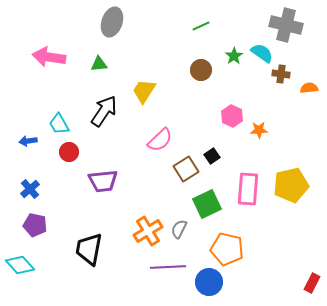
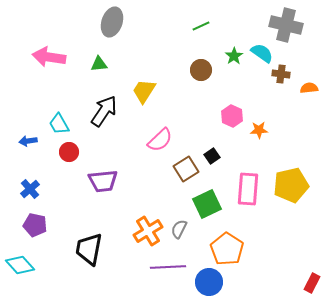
orange pentagon: rotated 20 degrees clockwise
